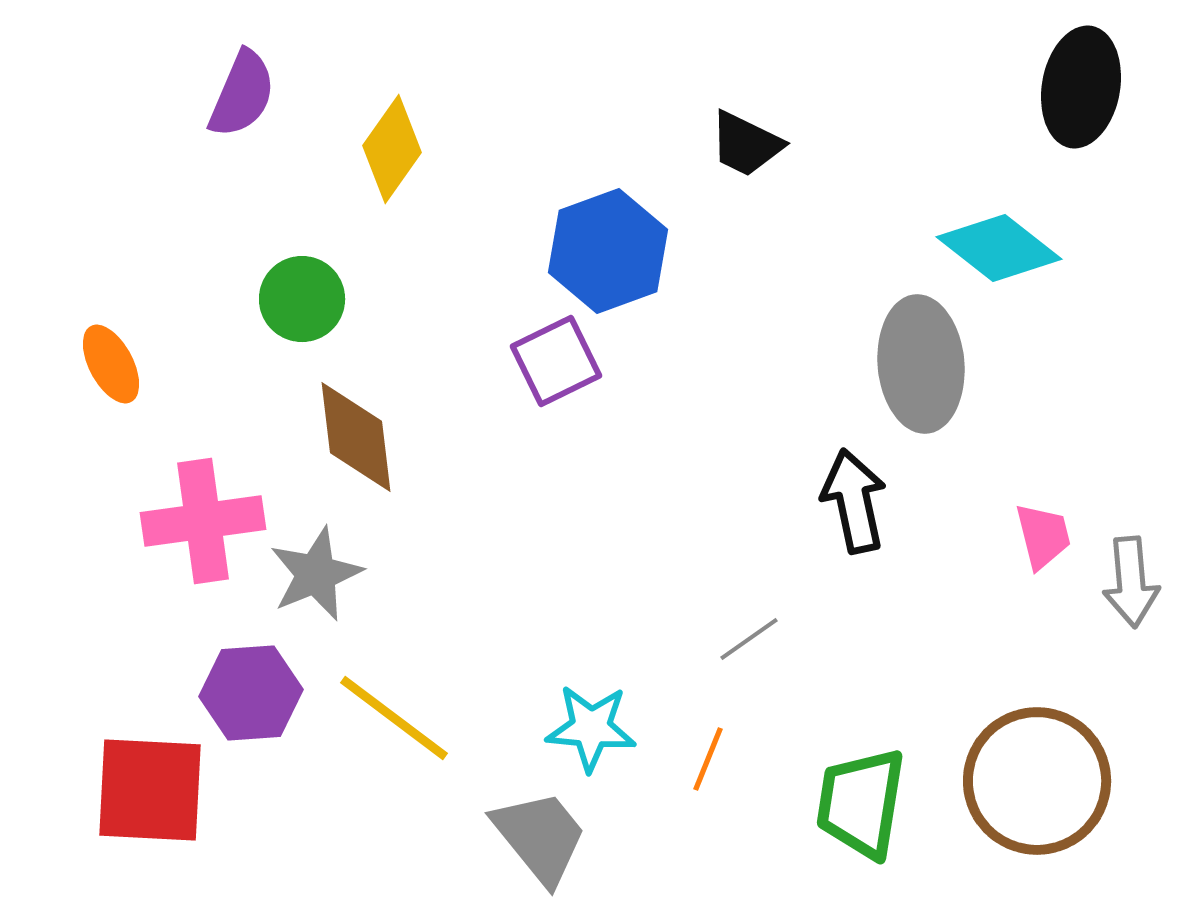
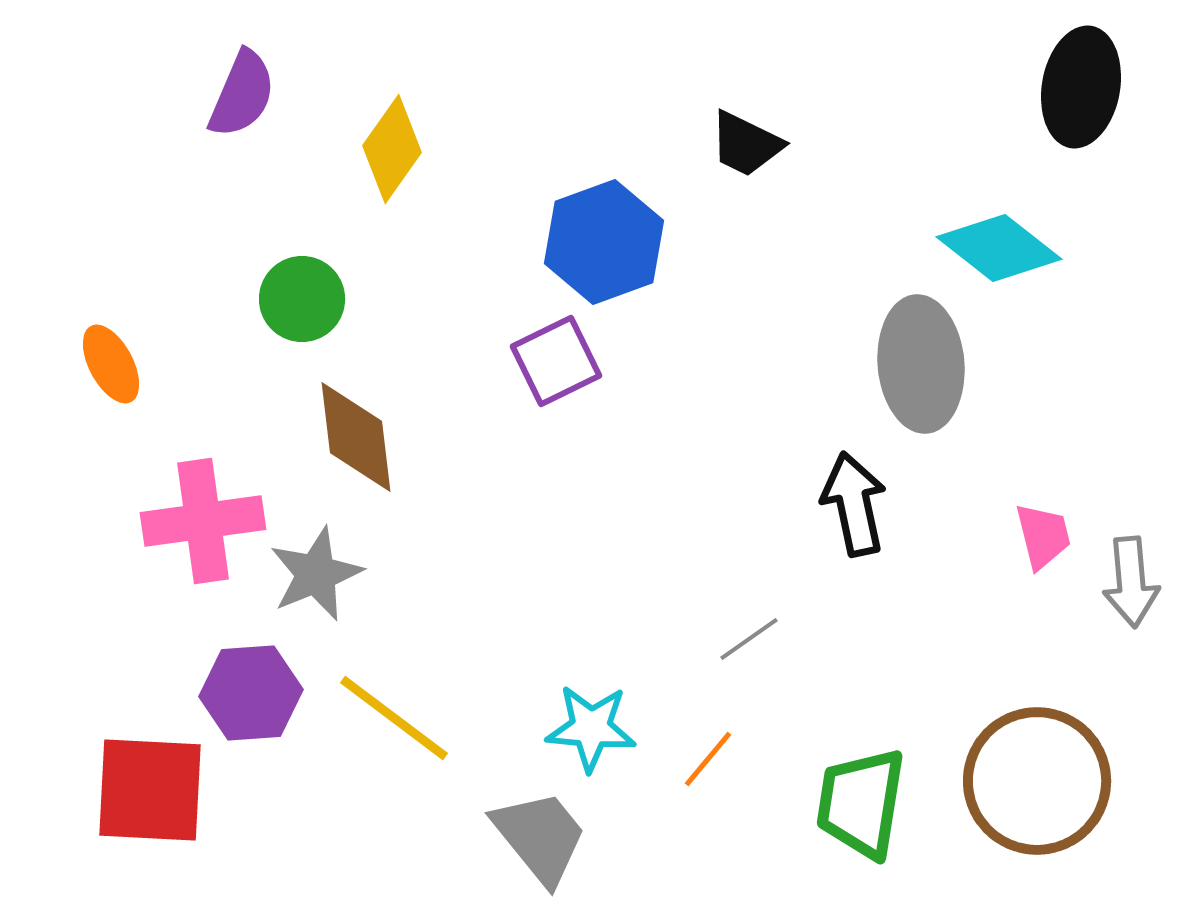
blue hexagon: moved 4 px left, 9 px up
black arrow: moved 3 px down
orange line: rotated 18 degrees clockwise
